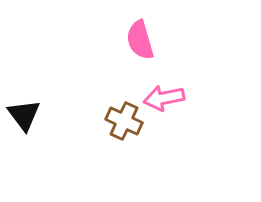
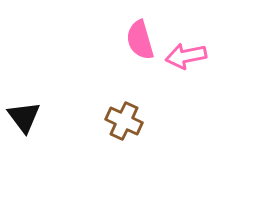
pink arrow: moved 22 px right, 42 px up
black triangle: moved 2 px down
